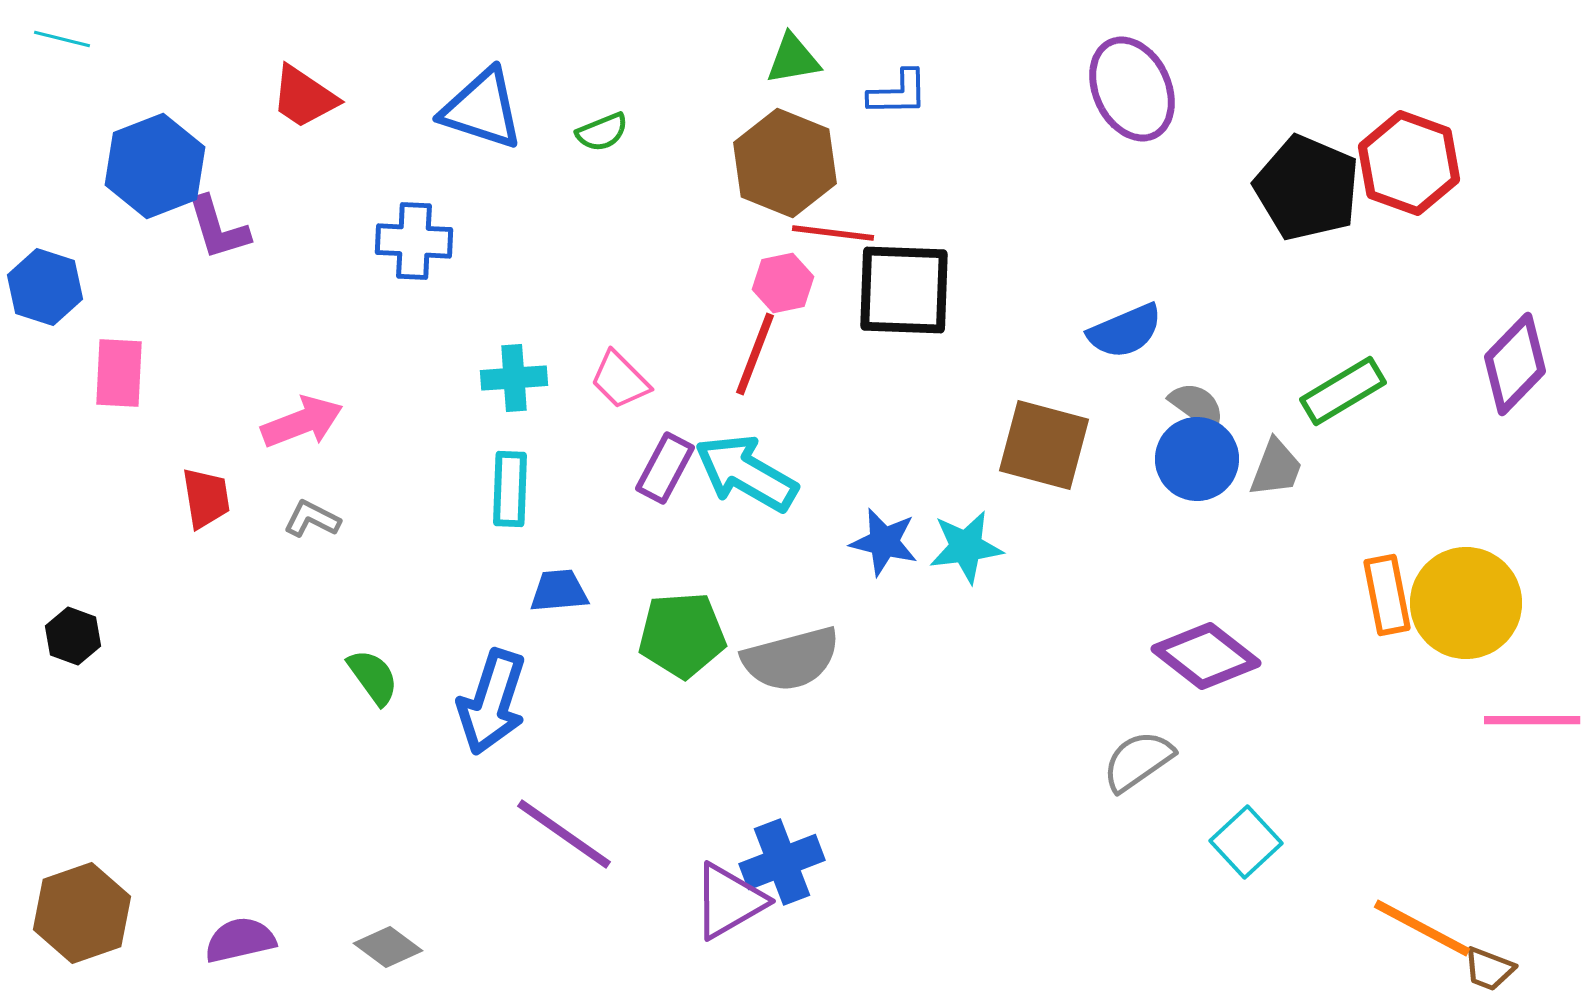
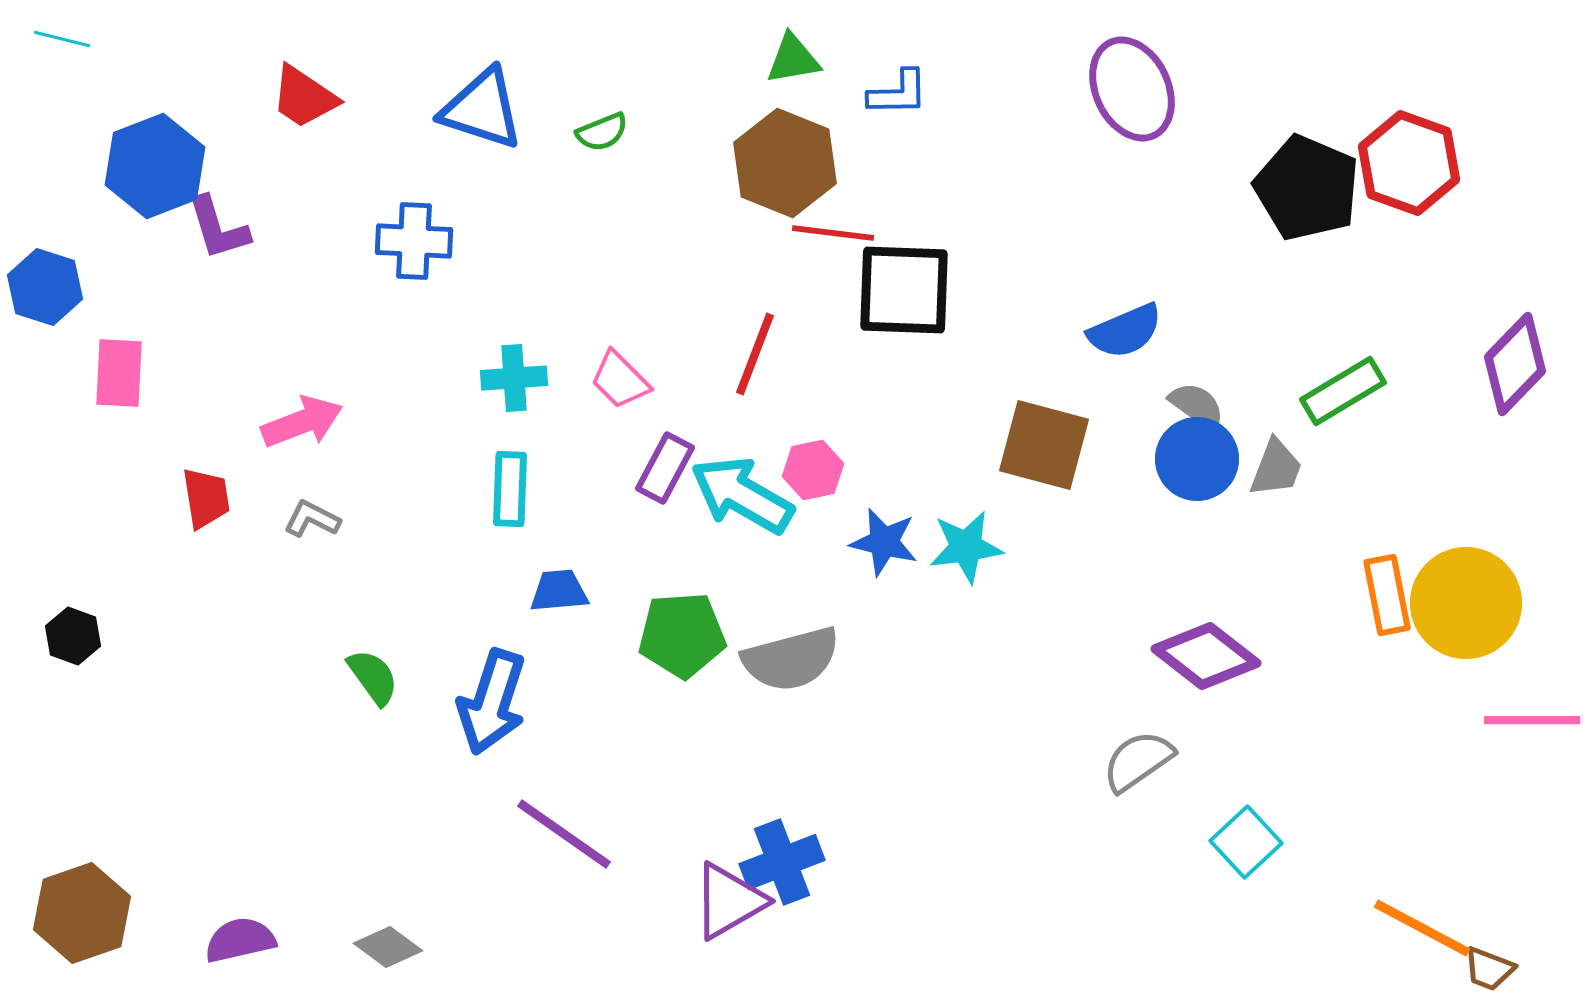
pink hexagon at (783, 283): moved 30 px right, 187 px down
cyan arrow at (746, 473): moved 4 px left, 22 px down
